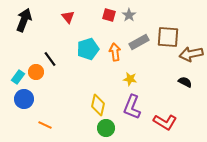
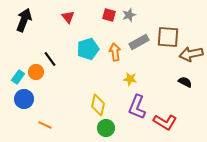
gray star: rotated 16 degrees clockwise
purple L-shape: moved 5 px right
